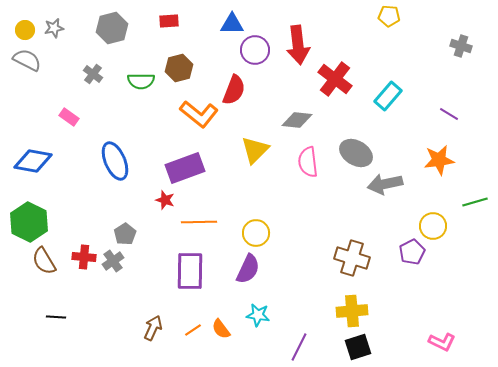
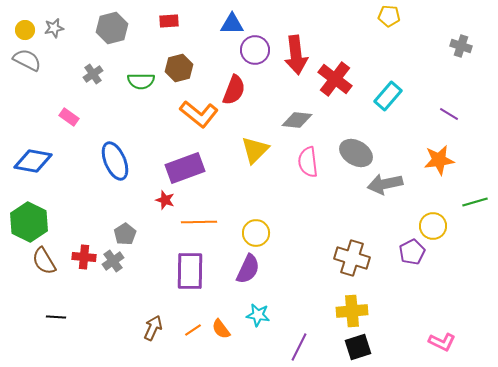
red arrow at (298, 45): moved 2 px left, 10 px down
gray cross at (93, 74): rotated 18 degrees clockwise
